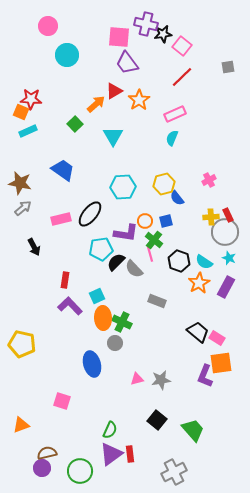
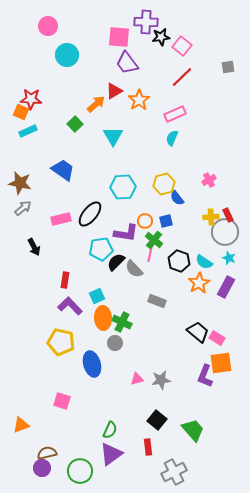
purple cross at (146, 24): moved 2 px up; rotated 10 degrees counterclockwise
black star at (163, 34): moved 2 px left, 3 px down
pink line at (150, 254): rotated 28 degrees clockwise
yellow pentagon at (22, 344): moved 39 px right, 2 px up
red rectangle at (130, 454): moved 18 px right, 7 px up
